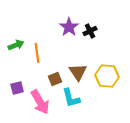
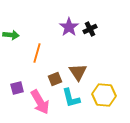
black cross: moved 2 px up
green arrow: moved 5 px left, 10 px up; rotated 28 degrees clockwise
orange line: rotated 24 degrees clockwise
yellow hexagon: moved 3 px left, 19 px down
